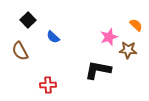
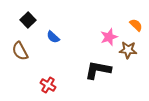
red cross: rotated 35 degrees clockwise
